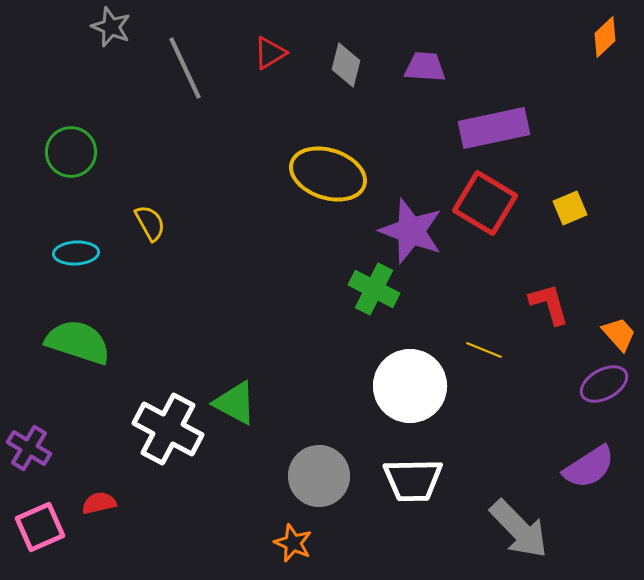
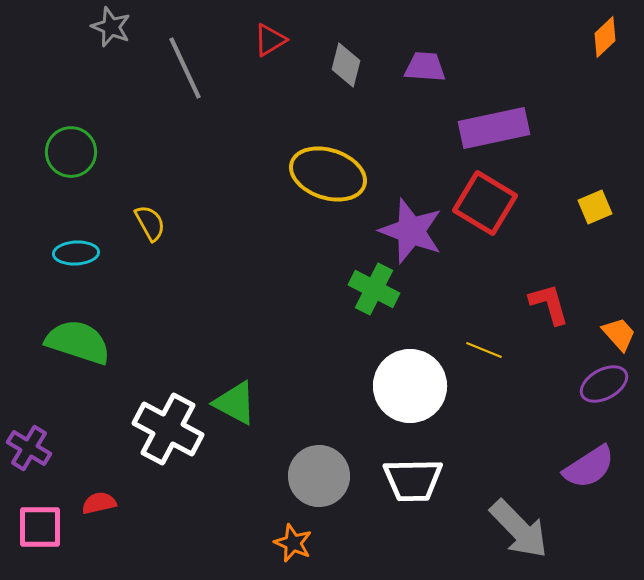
red triangle: moved 13 px up
yellow square: moved 25 px right, 1 px up
pink square: rotated 24 degrees clockwise
